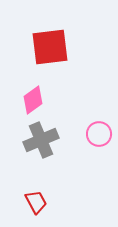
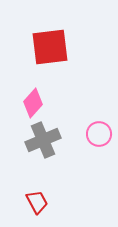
pink diamond: moved 3 px down; rotated 12 degrees counterclockwise
gray cross: moved 2 px right
red trapezoid: moved 1 px right
